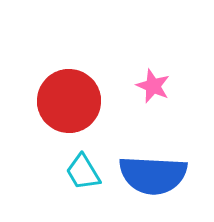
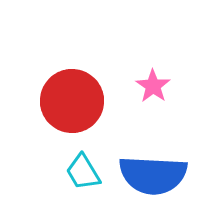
pink star: rotated 12 degrees clockwise
red circle: moved 3 px right
